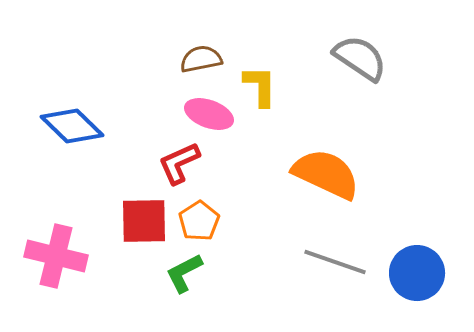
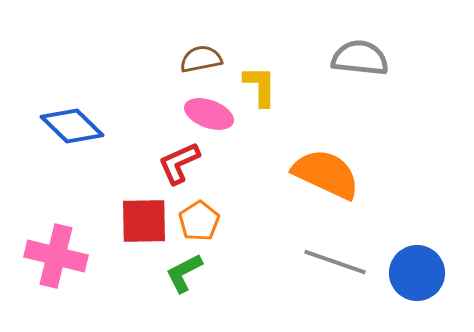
gray semicircle: rotated 28 degrees counterclockwise
